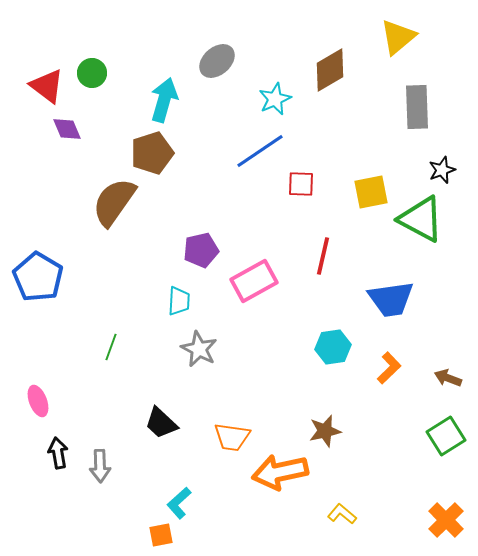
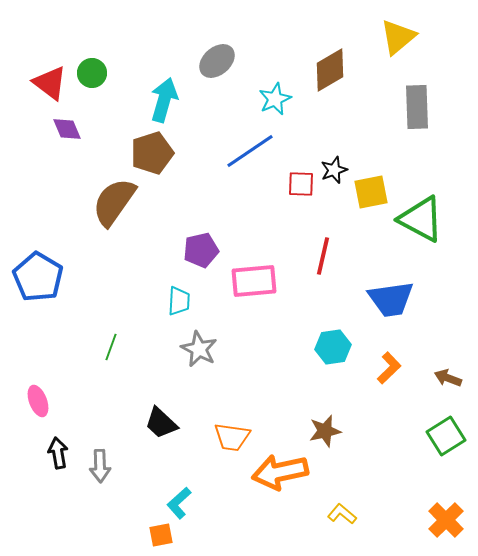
red triangle: moved 3 px right, 3 px up
blue line: moved 10 px left
black star: moved 108 px left
pink rectangle: rotated 24 degrees clockwise
